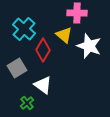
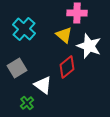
red diamond: moved 24 px right, 17 px down; rotated 20 degrees clockwise
